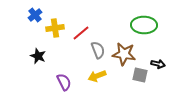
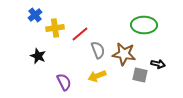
red line: moved 1 px left, 1 px down
